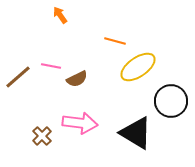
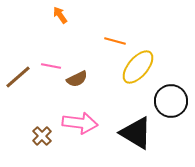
yellow ellipse: rotated 15 degrees counterclockwise
